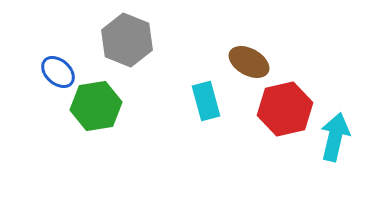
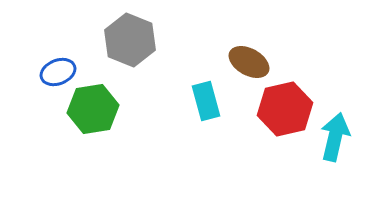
gray hexagon: moved 3 px right
blue ellipse: rotated 64 degrees counterclockwise
green hexagon: moved 3 px left, 3 px down
